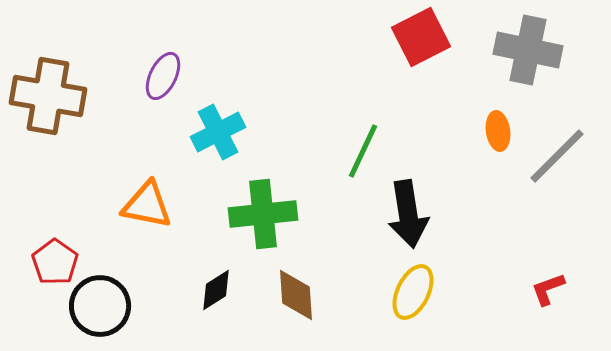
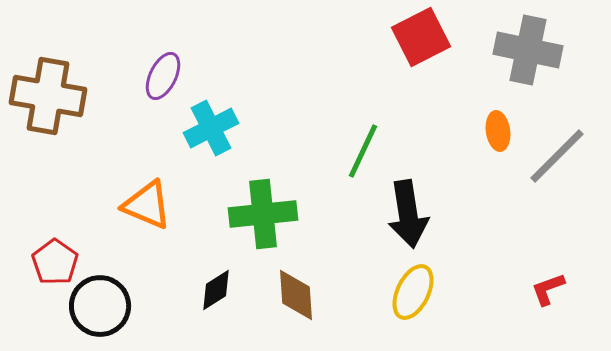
cyan cross: moved 7 px left, 4 px up
orange triangle: rotated 12 degrees clockwise
